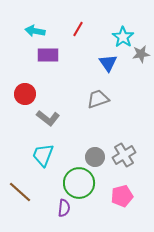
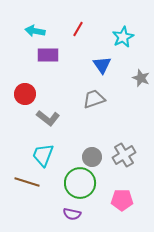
cyan star: rotated 10 degrees clockwise
gray star: moved 24 px down; rotated 30 degrees clockwise
blue triangle: moved 6 px left, 2 px down
gray trapezoid: moved 4 px left
gray circle: moved 3 px left
green circle: moved 1 px right
brown line: moved 7 px right, 10 px up; rotated 25 degrees counterclockwise
pink pentagon: moved 4 px down; rotated 15 degrees clockwise
purple semicircle: moved 8 px right, 6 px down; rotated 96 degrees clockwise
